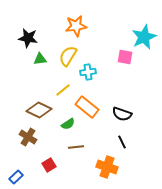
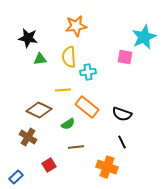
yellow semicircle: moved 1 px right, 1 px down; rotated 35 degrees counterclockwise
yellow line: rotated 35 degrees clockwise
